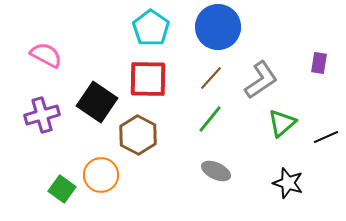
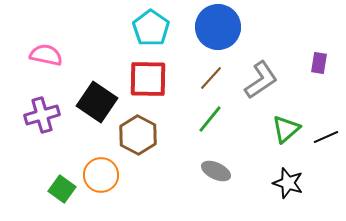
pink semicircle: rotated 16 degrees counterclockwise
green triangle: moved 4 px right, 6 px down
